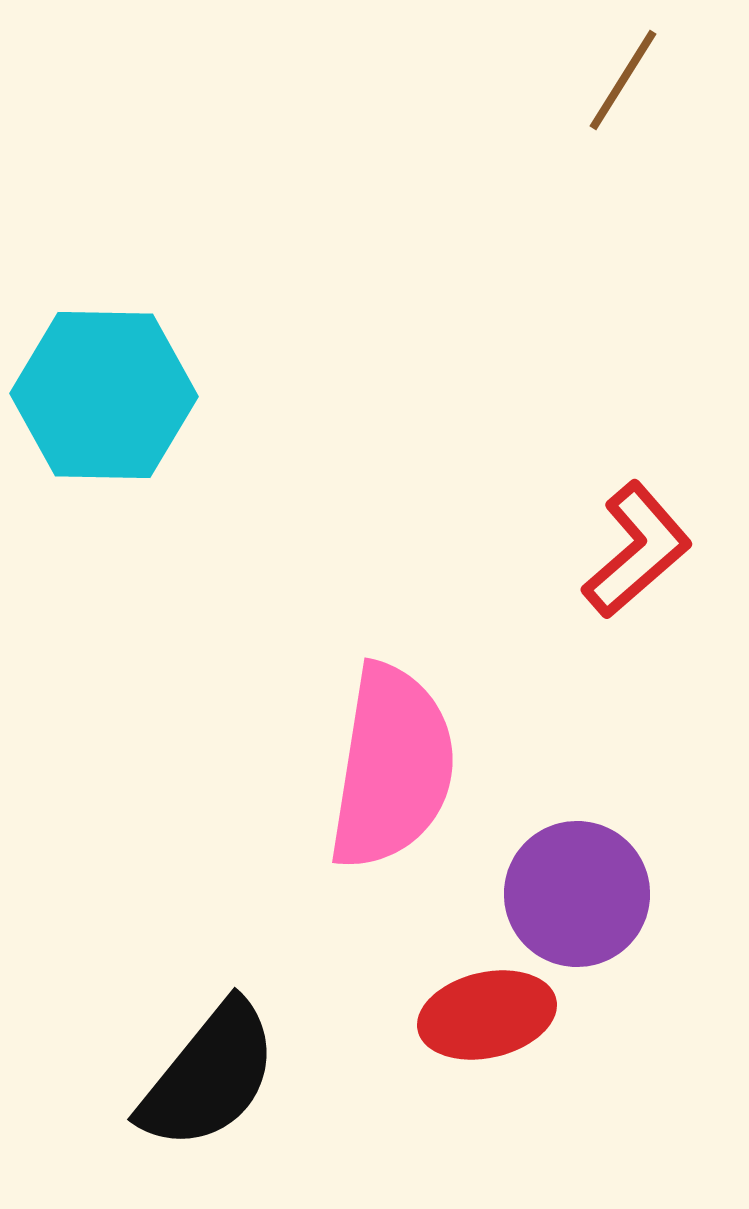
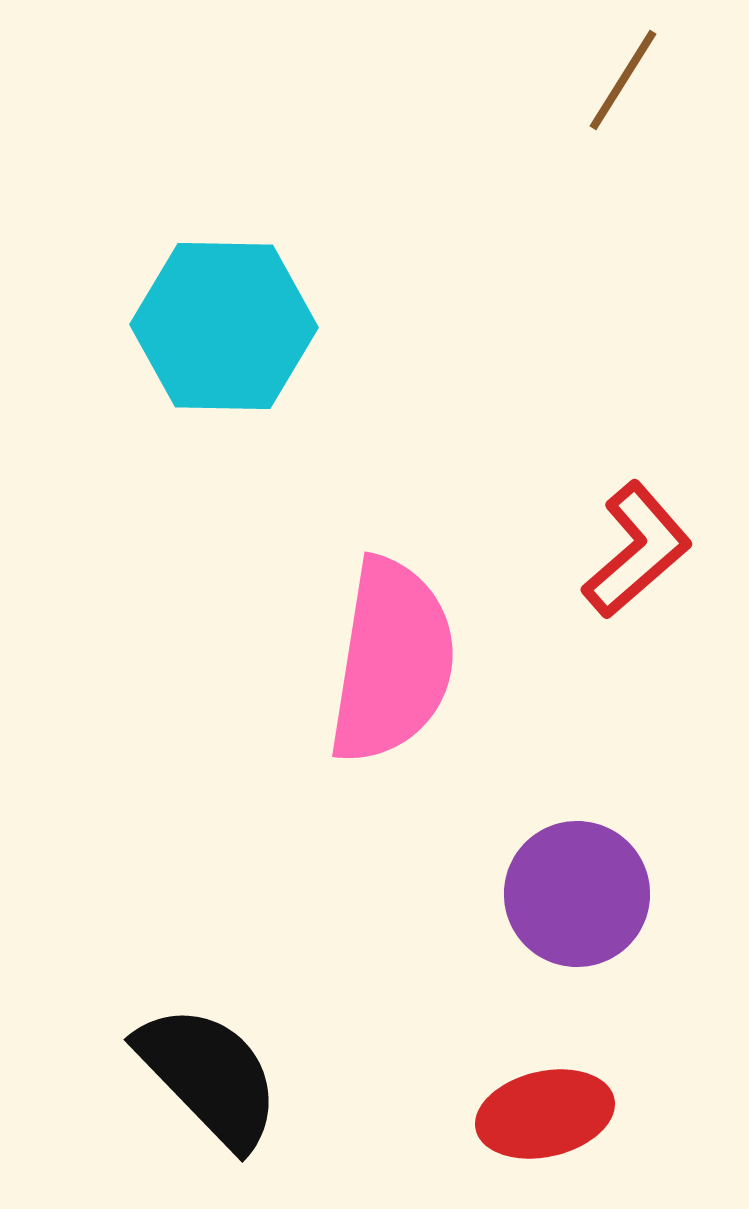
cyan hexagon: moved 120 px right, 69 px up
pink semicircle: moved 106 px up
red ellipse: moved 58 px right, 99 px down
black semicircle: rotated 83 degrees counterclockwise
